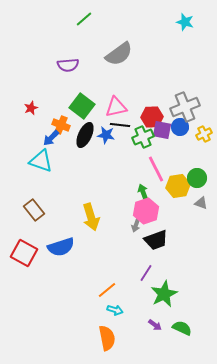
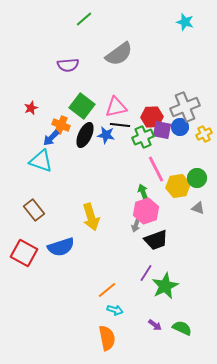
gray triangle: moved 3 px left, 5 px down
green star: moved 1 px right, 8 px up
